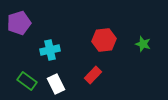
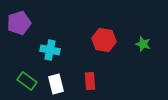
red hexagon: rotated 15 degrees clockwise
cyan cross: rotated 24 degrees clockwise
red rectangle: moved 3 px left, 6 px down; rotated 48 degrees counterclockwise
white rectangle: rotated 12 degrees clockwise
